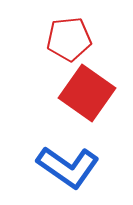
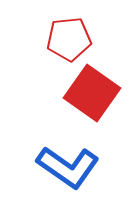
red square: moved 5 px right
